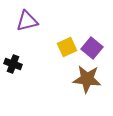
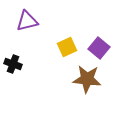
purple square: moved 7 px right
